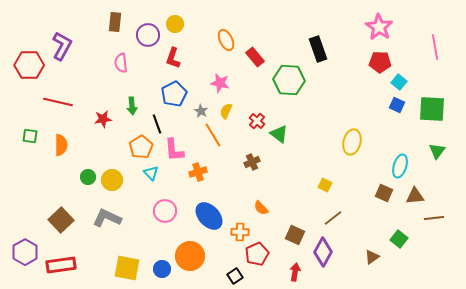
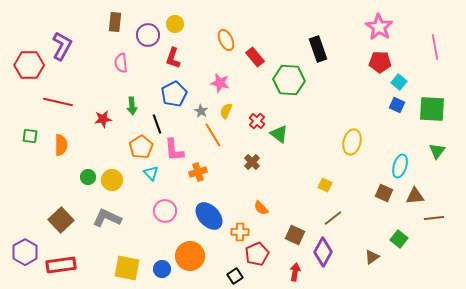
brown cross at (252, 162): rotated 21 degrees counterclockwise
